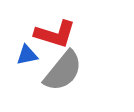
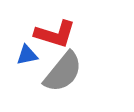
gray semicircle: moved 1 px down
